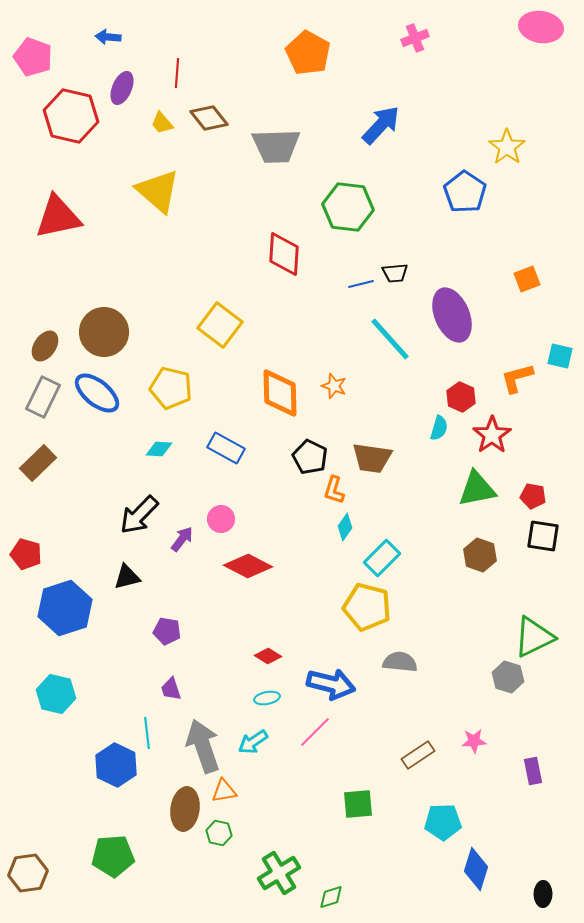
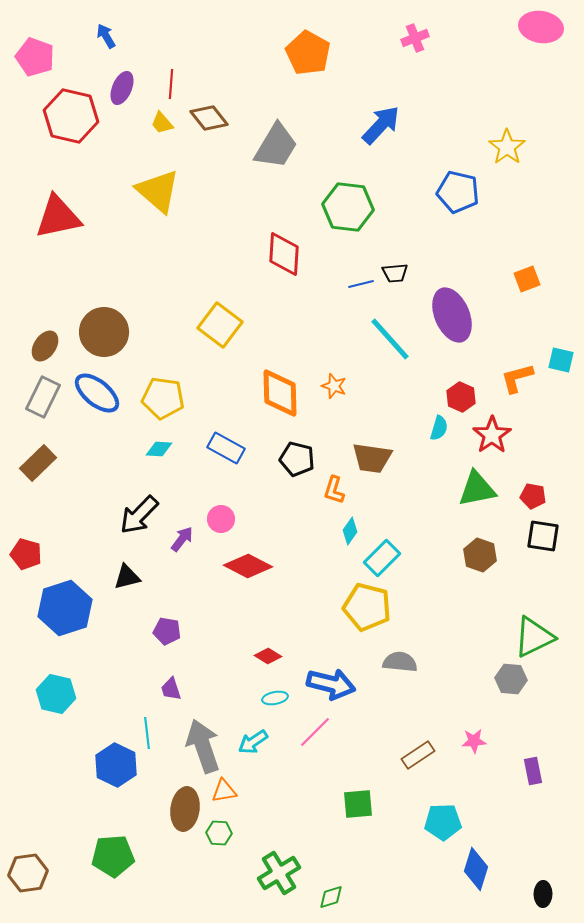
blue arrow at (108, 37): moved 2 px left, 1 px up; rotated 55 degrees clockwise
pink pentagon at (33, 57): moved 2 px right
red line at (177, 73): moved 6 px left, 11 px down
gray trapezoid at (276, 146): rotated 57 degrees counterclockwise
blue pentagon at (465, 192): moved 7 px left; rotated 21 degrees counterclockwise
cyan square at (560, 356): moved 1 px right, 4 px down
yellow pentagon at (171, 388): moved 8 px left, 10 px down; rotated 6 degrees counterclockwise
black pentagon at (310, 457): moved 13 px left, 2 px down; rotated 12 degrees counterclockwise
cyan diamond at (345, 527): moved 5 px right, 4 px down
gray hexagon at (508, 677): moved 3 px right, 2 px down; rotated 12 degrees counterclockwise
cyan ellipse at (267, 698): moved 8 px right
green hexagon at (219, 833): rotated 10 degrees counterclockwise
